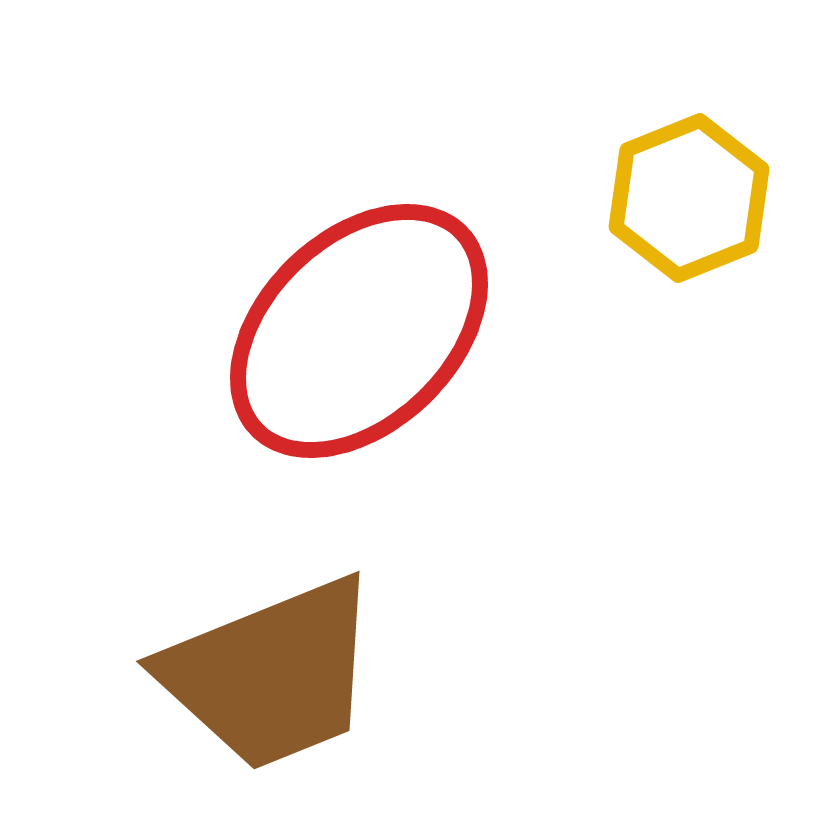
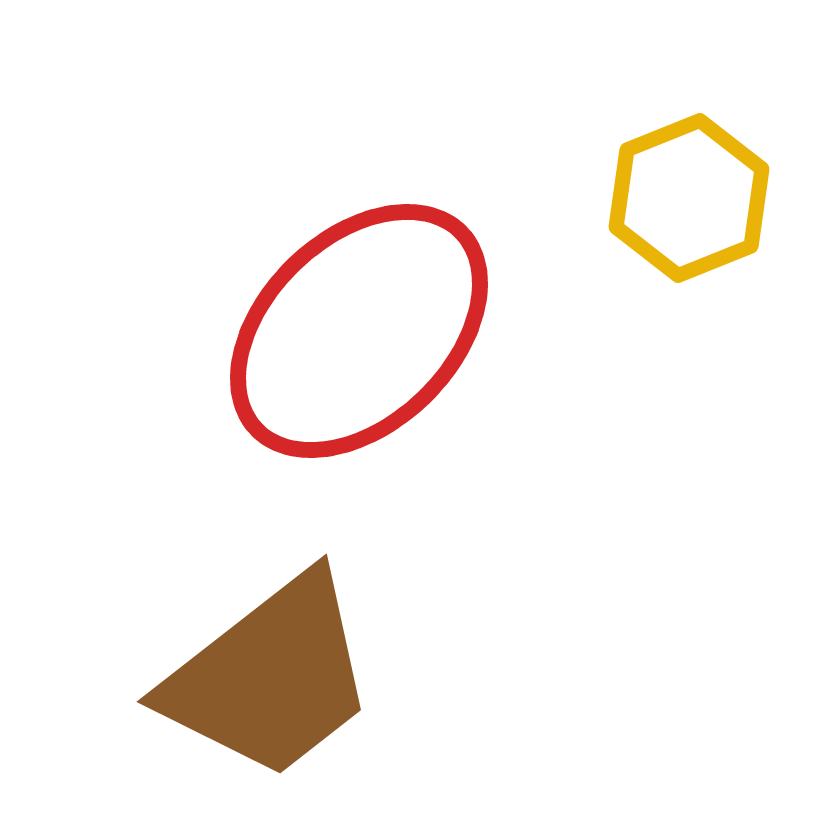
brown trapezoid: moved 1 px left, 3 px down; rotated 16 degrees counterclockwise
